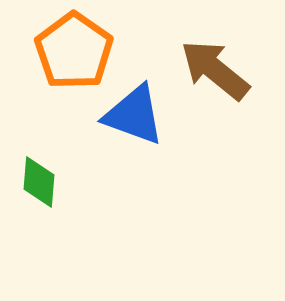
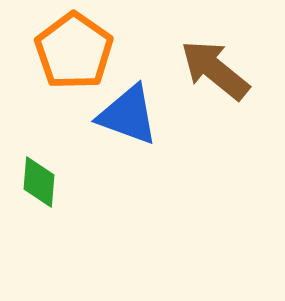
blue triangle: moved 6 px left
